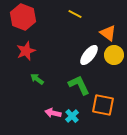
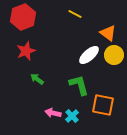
red hexagon: rotated 20 degrees clockwise
white ellipse: rotated 10 degrees clockwise
green L-shape: rotated 10 degrees clockwise
